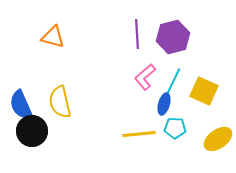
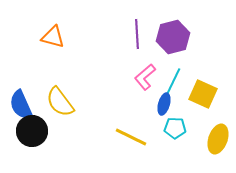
yellow square: moved 1 px left, 3 px down
yellow semicircle: rotated 24 degrees counterclockwise
yellow line: moved 8 px left, 3 px down; rotated 32 degrees clockwise
yellow ellipse: rotated 36 degrees counterclockwise
